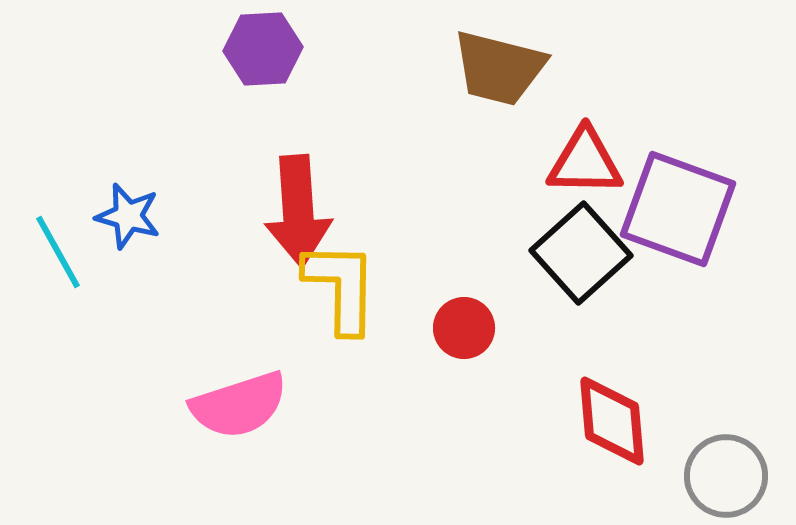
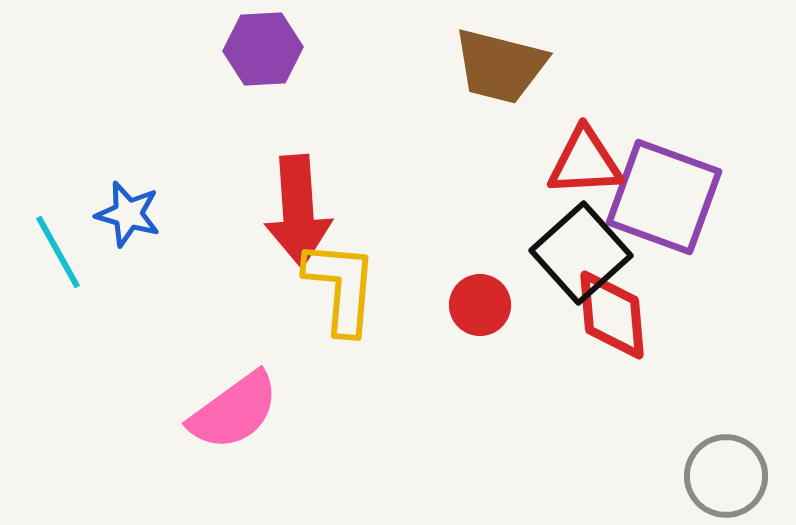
brown trapezoid: moved 1 px right, 2 px up
red triangle: rotated 4 degrees counterclockwise
purple square: moved 14 px left, 12 px up
blue star: moved 2 px up
yellow L-shape: rotated 4 degrees clockwise
red circle: moved 16 px right, 23 px up
pink semicircle: moved 5 px left, 6 px down; rotated 18 degrees counterclockwise
red diamond: moved 106 px up
